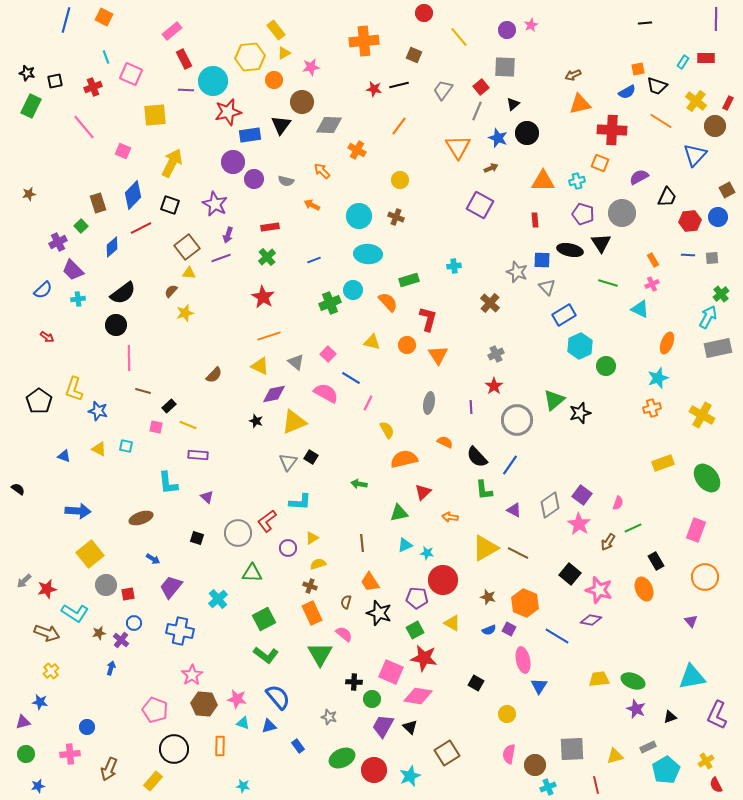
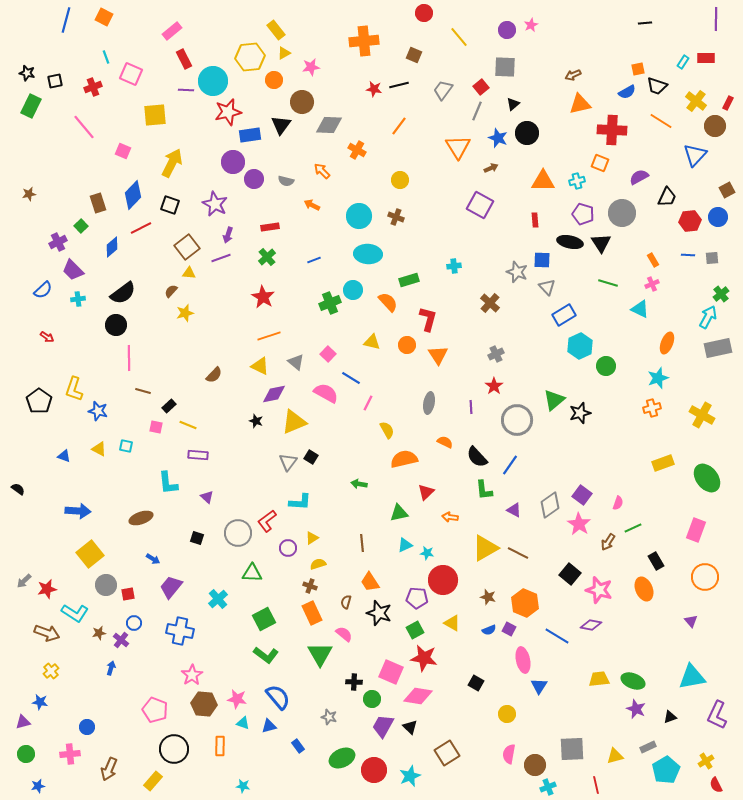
black ellipse at (570, 250): moved 8 px up
red triangle at (423, 492): moved 3 px right
purple diamond at (591, 620): moved 5 px down
